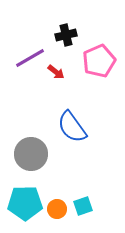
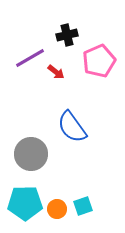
black cross: moved 1 px right
